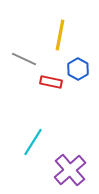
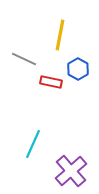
cyan line: moved 2 px down; rotated 8 degrees counterclockwise
purple cross: moved 1 px right, 1 px down
